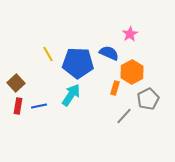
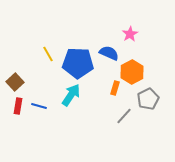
brown square: moved 1 px left, 1 px up
blue line: rotated 28 degrees clockwise
